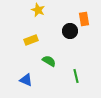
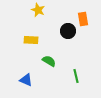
orange rectangle: moved 1 px left
black circle: moved 2 px left
yellow rectangle: rotated 24 degrees clockwise
